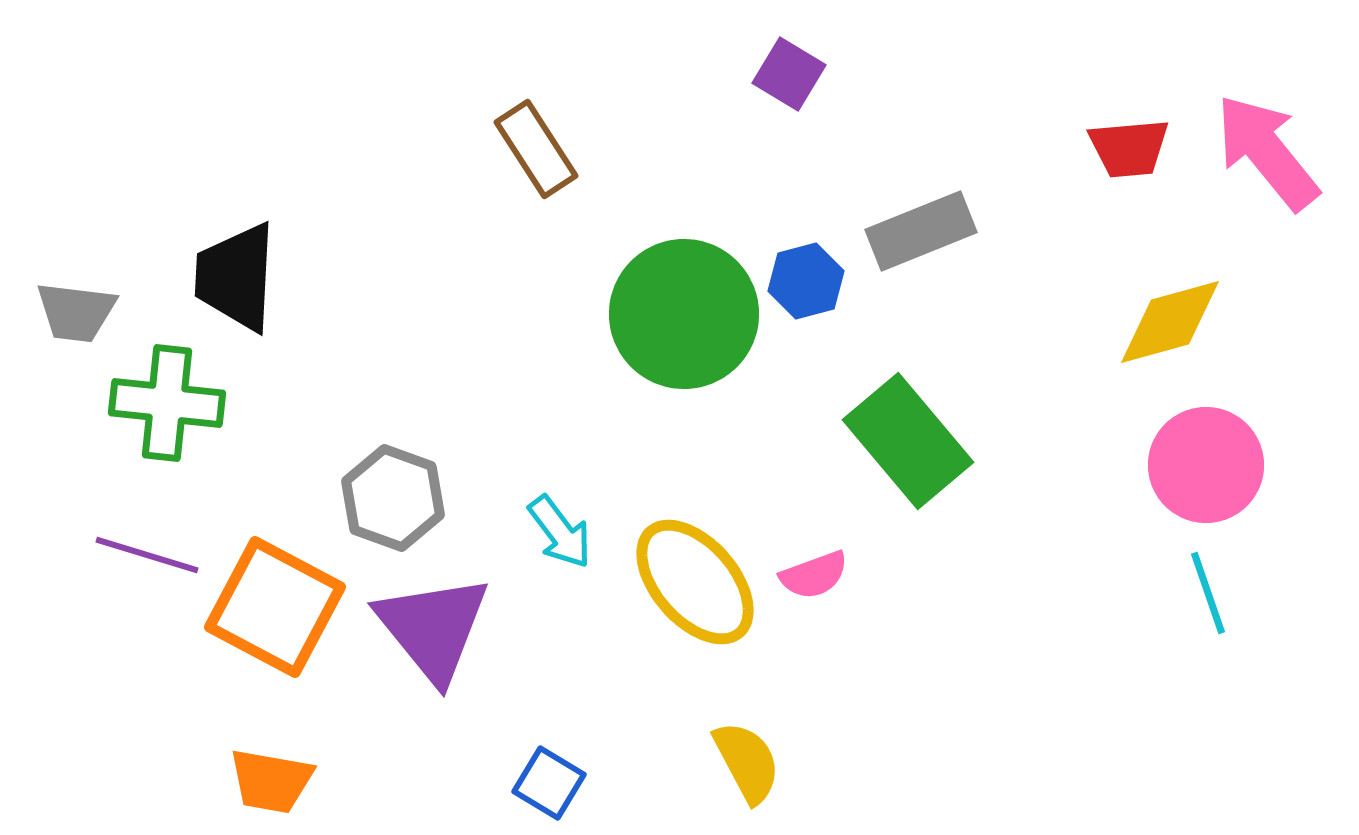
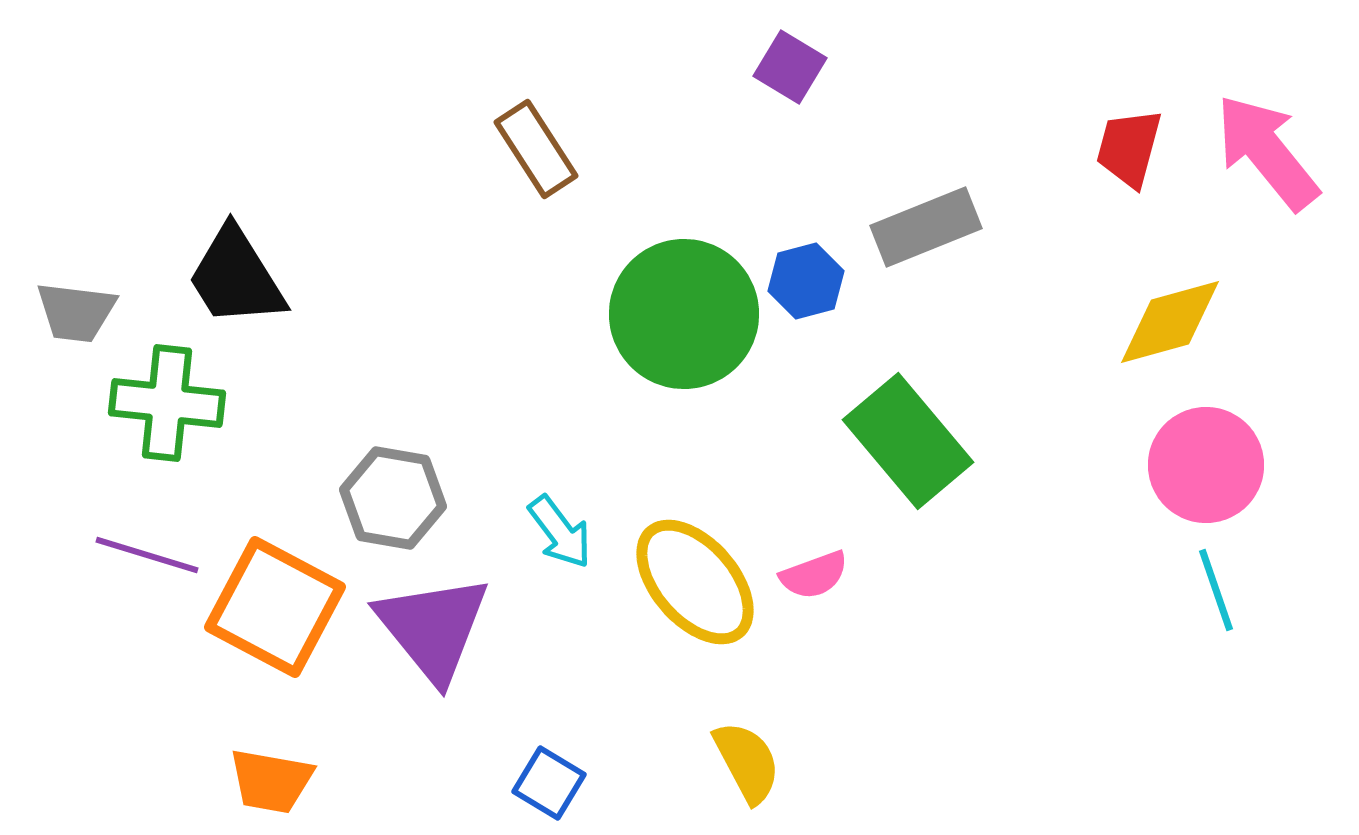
purple square: moved 1 px right, 7 px up
red trapezoid: rotated 110 degrees clockwise
gray rectangle: moved 5 px right, 4 px up
black trapezoid: rotated 35 degrees counterclockwise
gray hexagon: rotated 10 degrees counterclockwise
cyan line: moved 8 px right, 3 px up
